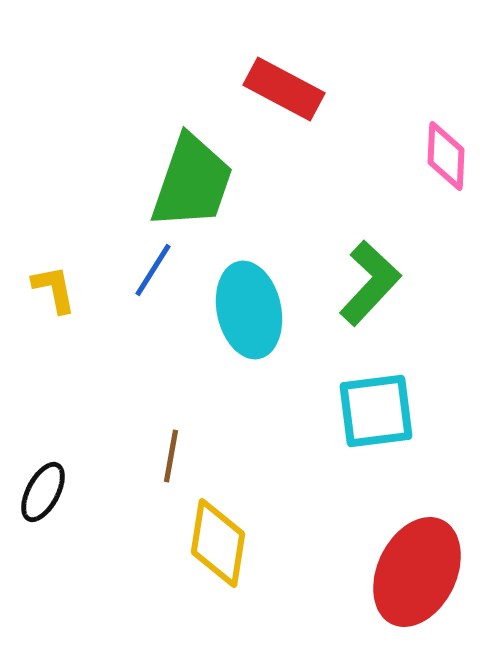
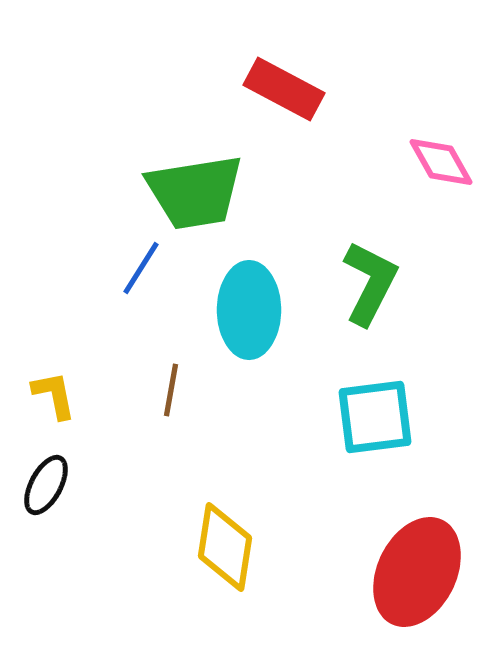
pink diamond: moved 5 px left, 6 px down; rotated 32 degrees counterclockwise
green trapezoid: moved 3 px right, 10 px down; rotated 62 degrees clockwise
blue line: moved 12 px left, 2 px up
green L-shape: rotated 16 degrees counterclockwise
yellow L-shape: moved 106 px down
cyan ellipse: rotated 12 degrees clockwise
cyan square: moved 1 px left, 6 px down
brown line: moved 66 px up
black ellipse: moved 3 px right, 7 px up
yellow diamond: moved 7 px right, 4 px down
